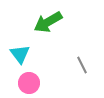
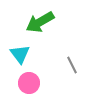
green arrow: moved 8 px left
gray line: moved 10 px left
